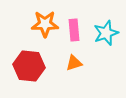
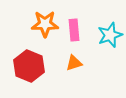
cyan star: moved 4 px right, 2 px down
red hexagon: rotated 16 degrees clockwise
